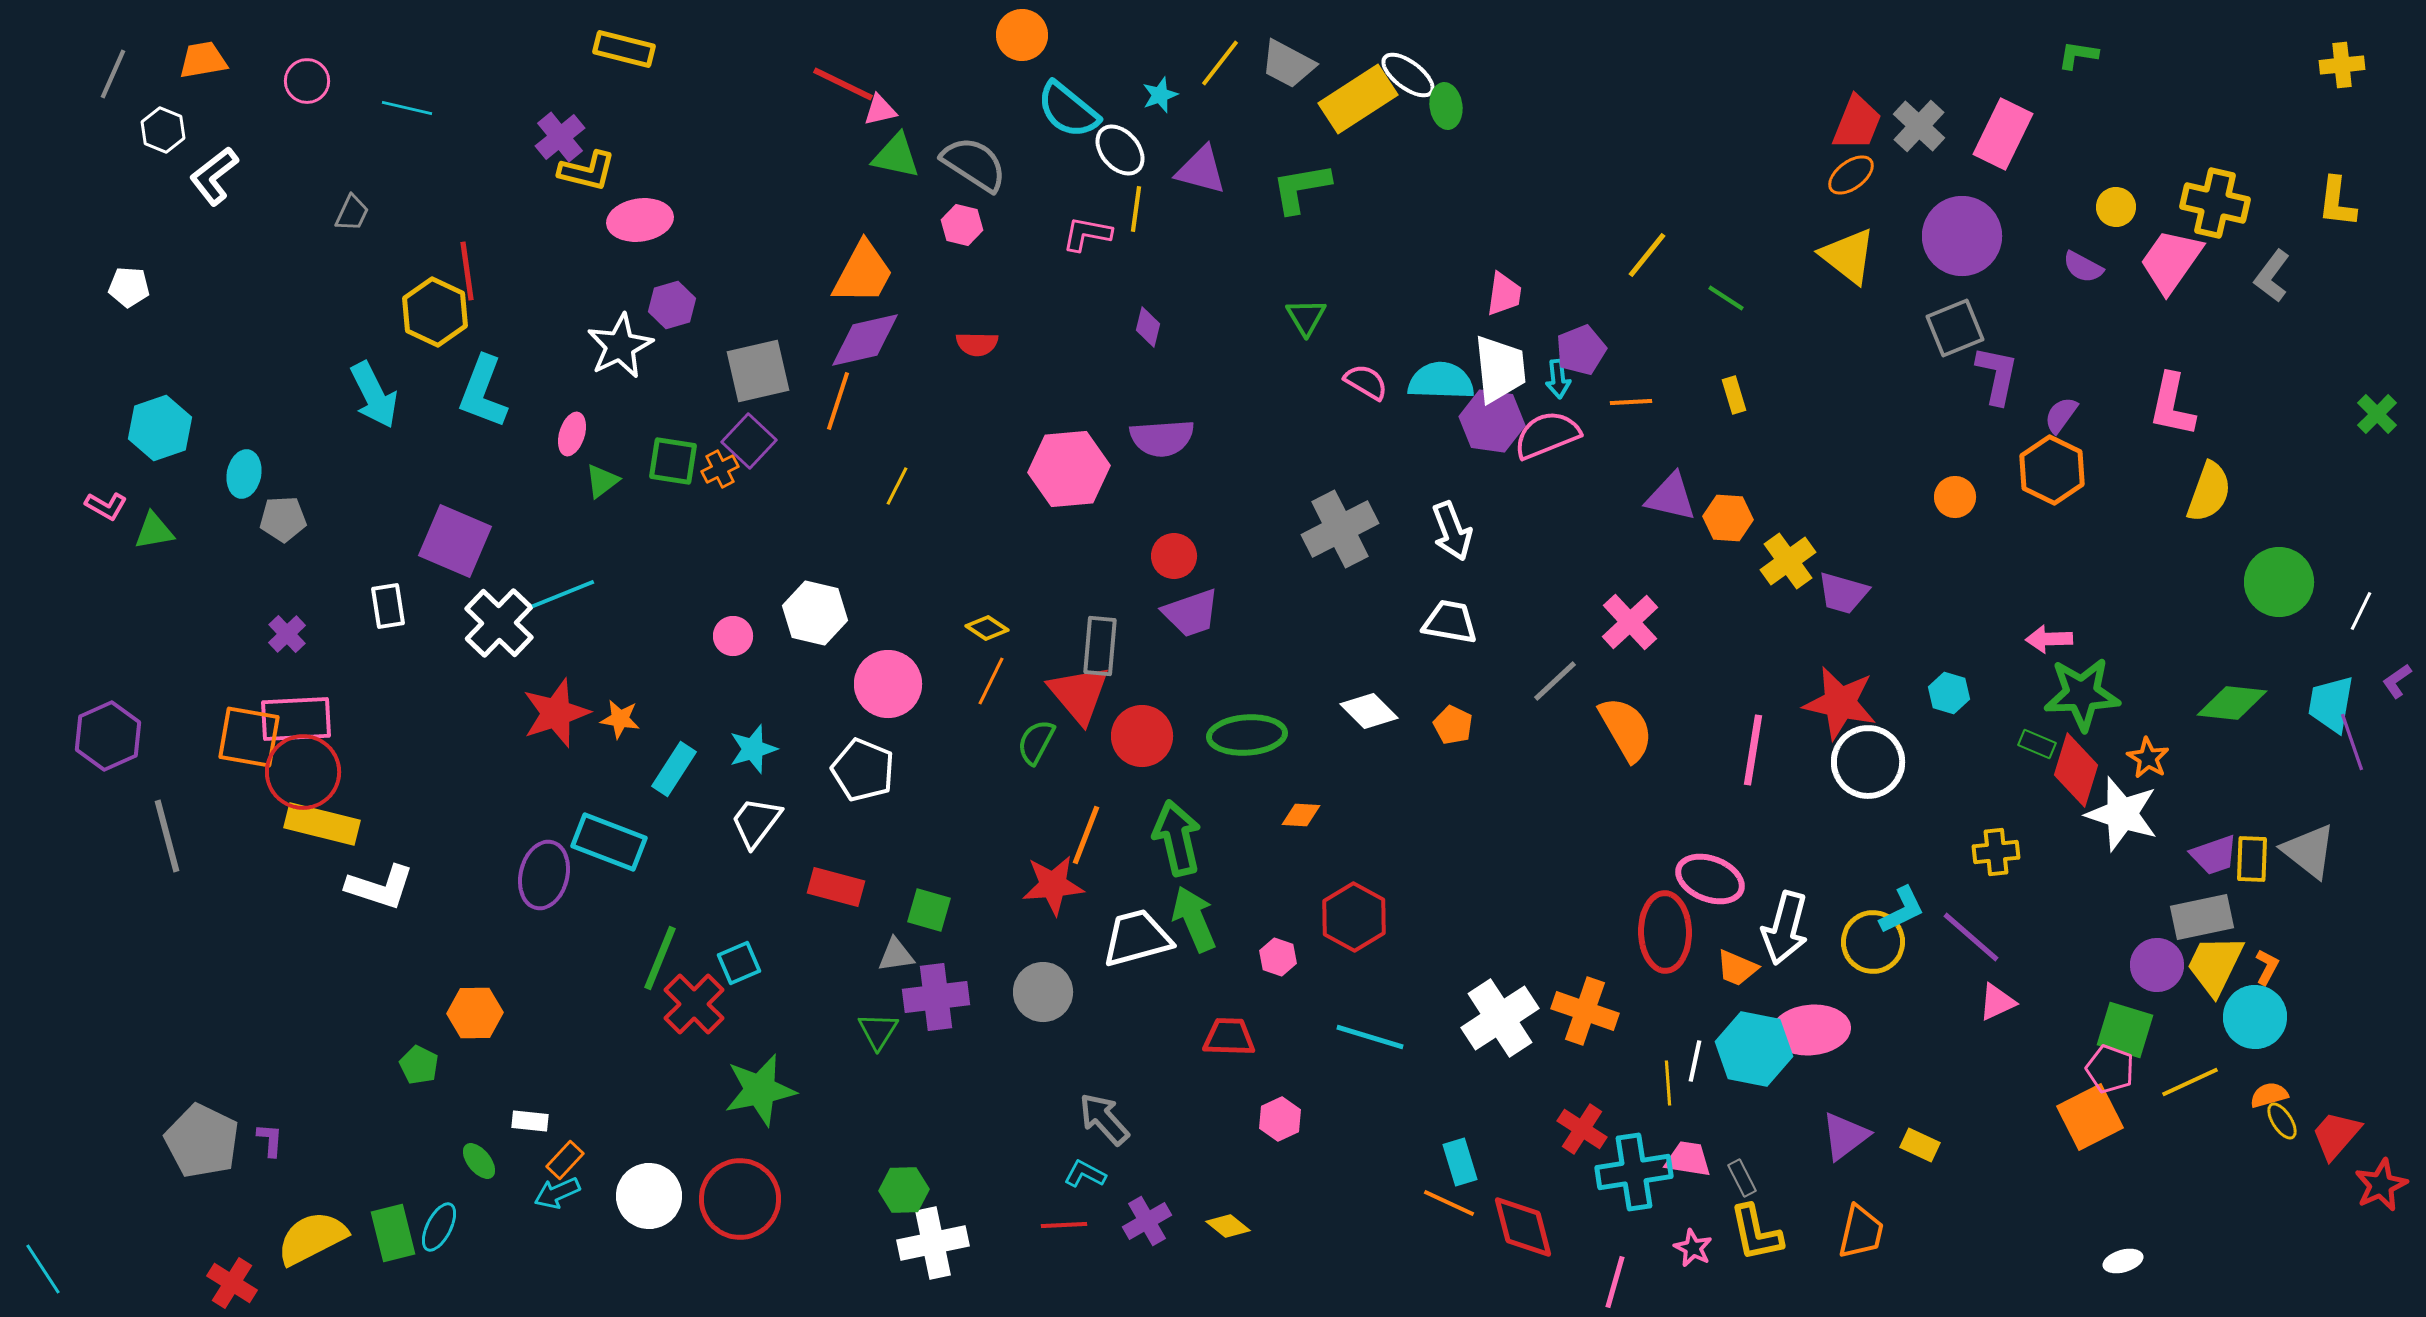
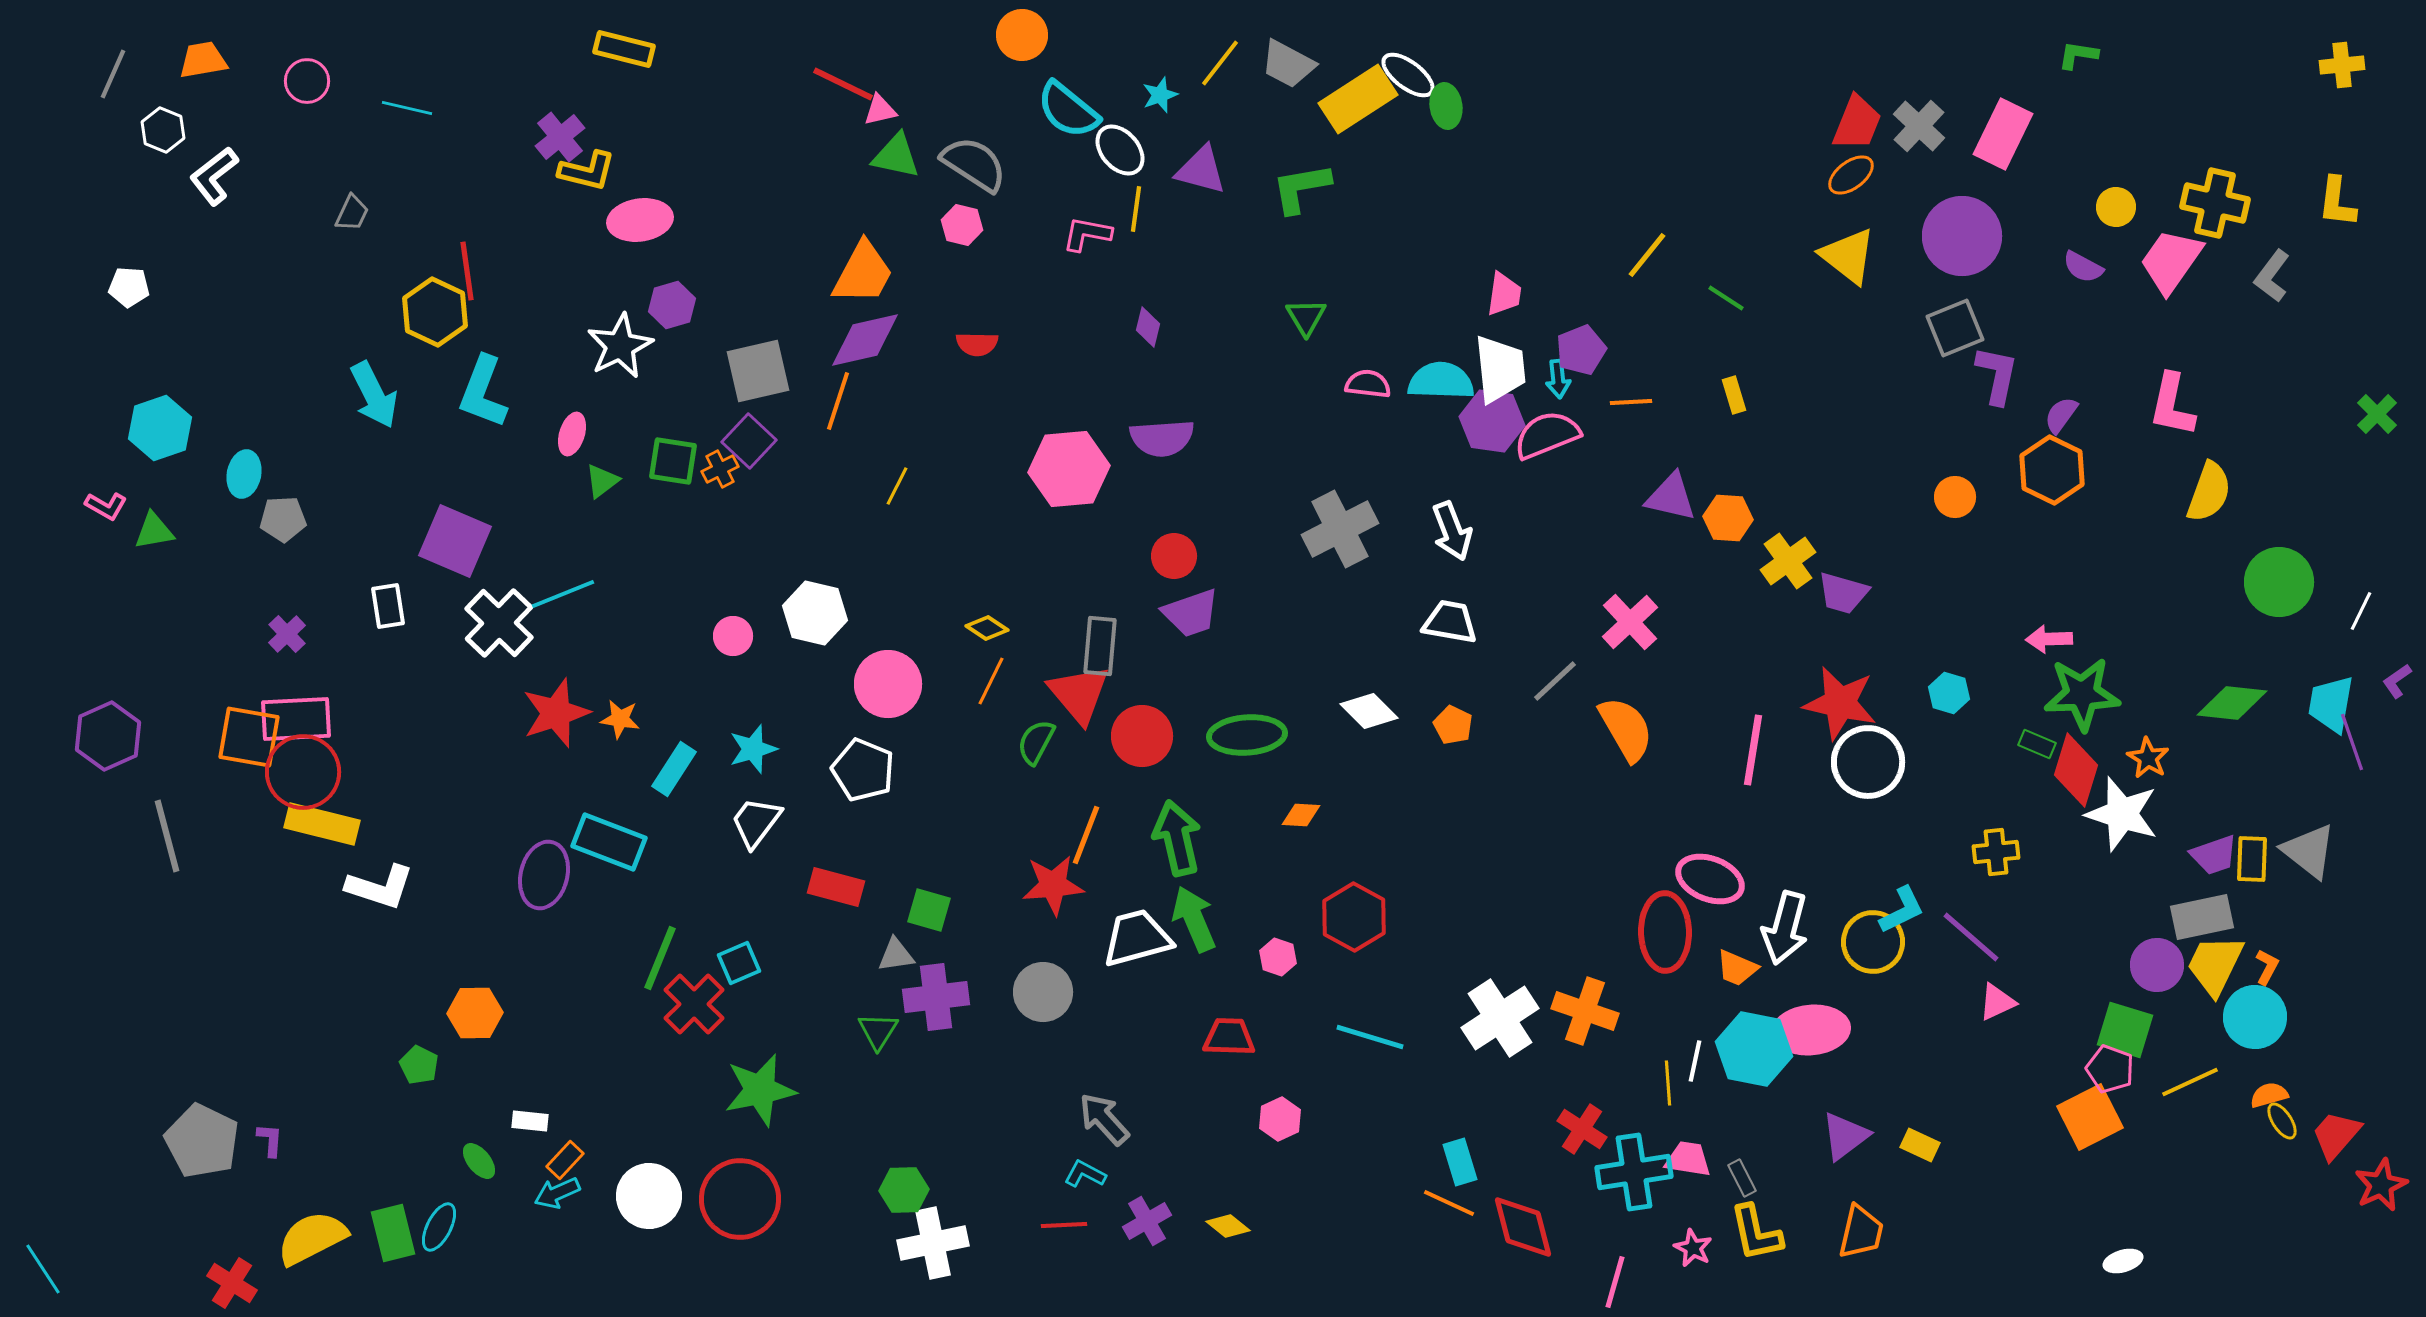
pink semicircle at (1366, 382): moved 2 px right, 2 px down; rotated 24 degrees counterclockwise
